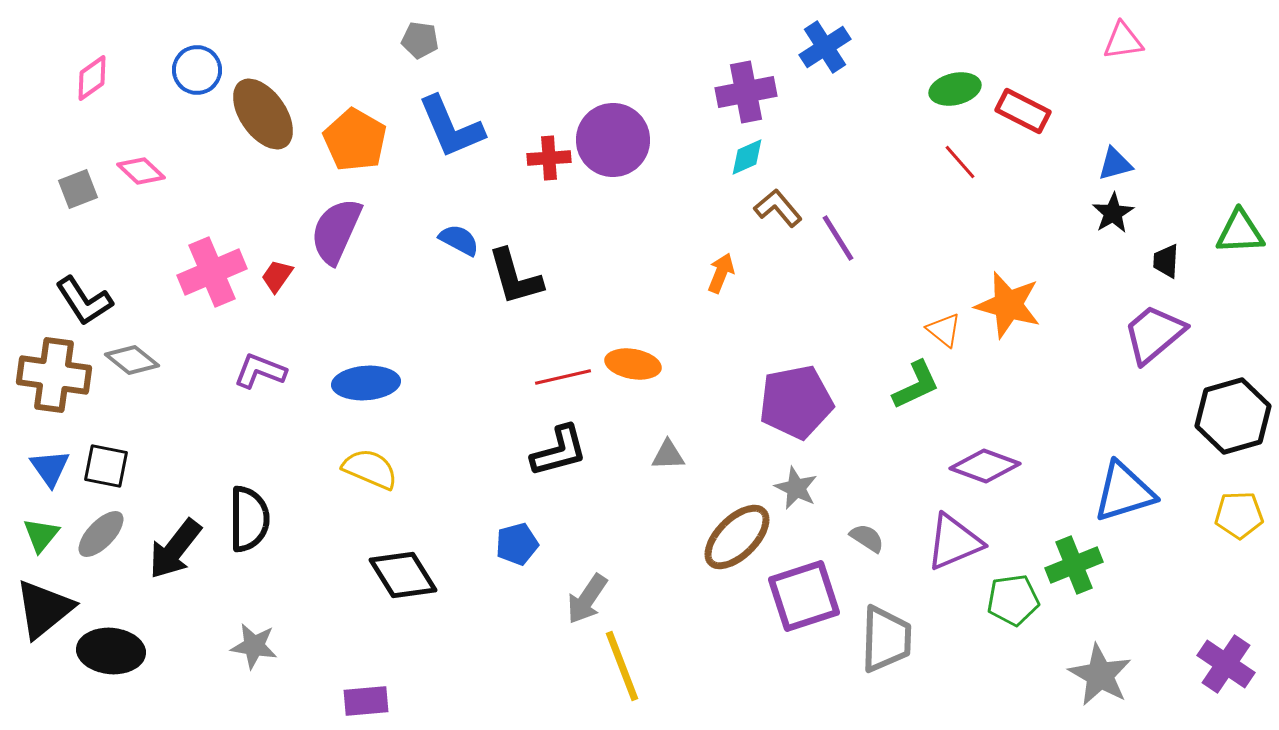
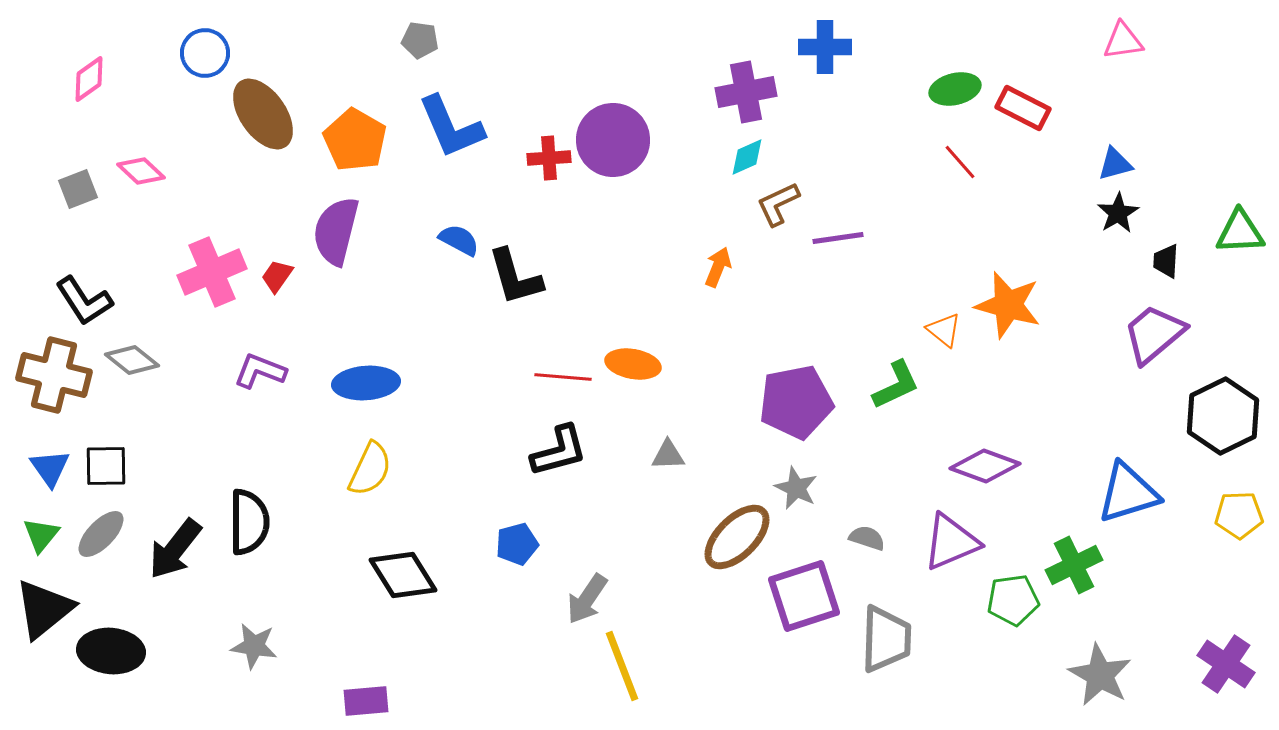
blue cross at (825, 47): rotated 33 degrees clockwise
blue circle at (197, 70): moved 8 px right, 17 px up
pink diamond at (92, 78): moved 3 px left, 1 px down
red rectangle at (1023, 111): moved 3 px up
brown L-shape at (778, 208): moved 4 px up; rotated 75 degrees counterclockwise
black star at (1113, 213): moved 5 px right
purple semicircle at (336, 231): rotated 10 degrees counterclockwise
purple line at (838, 238): rotated 66 degrees counterclockwise
orange arrow at (721, 273): moved 3 px left, 6 px up
brown cross at (54, 375): rotated 6 degrees clockwise
red line at (563, 377): rotated 18 degrees clockwise
green L-shape at (916, 385): moved 20 px left
black hexagon at (1233, 416): moved 10 px left; rotated 10 degrees counterclockwise
black square at (106, 466): rotated 12 degrees counterclockwise
yellow semicircle at (370, 469): rotated 92 degrees clockwise
blue triangle at (1124, 492): moved 4 px right, 1 px down
black semicircle at (249, 519): moved 3 px down
gray semicircle at (867, 538): rotated 15 degrees counterclockwise
purple triangle at (954, 542): moved 3 px left
green cross at (1074, 565): rotated 4 degrees counterclockwise
